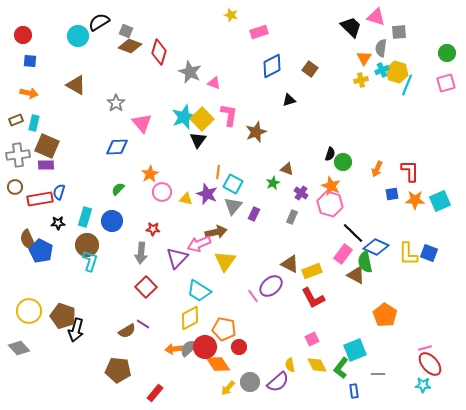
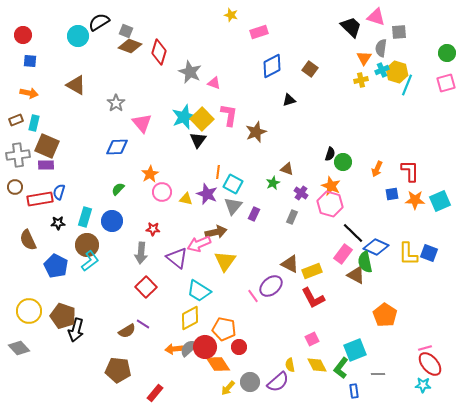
blue pentagon at (41, 251): moved 15 px right, 15 px down
purple triangle at (177, 258): rotated 35 degrees counterclockwise
cyan L-shape at (90, 261): rotated 35 degrees clockwise
